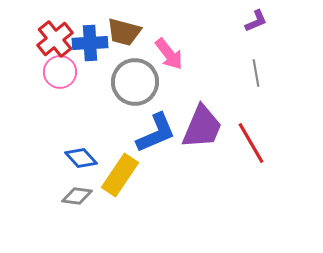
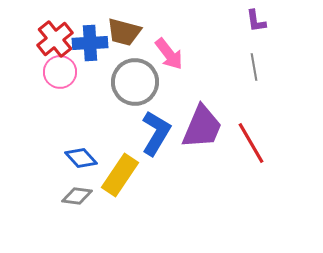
purple L-shape: rotated 105 degrees clockwise
gray line: moved 2 px left, 6 px up
blue L-shape: rotated 36 degrees counterclockwise
